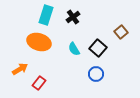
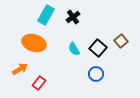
cyan rectangle: rotated 12 degrees clockwise
brown square: moved 9 px down
orange ellipse: moved 5 px left, 1 px down
